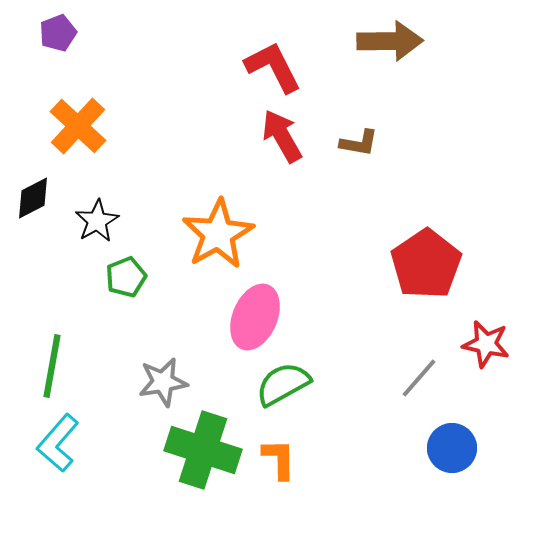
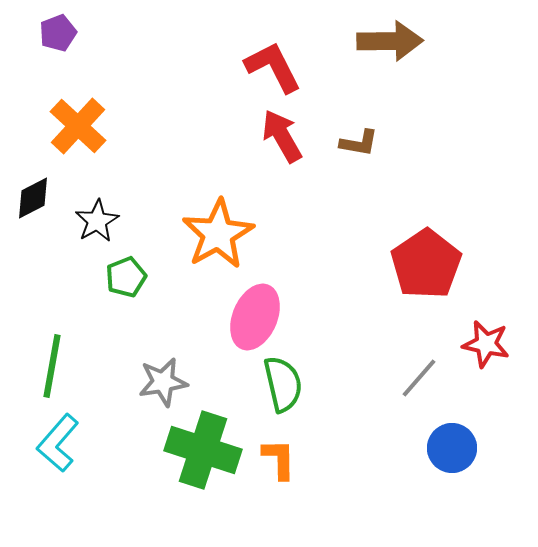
green semicircle: rotated 106 degrees clockwise
